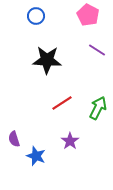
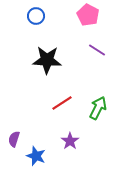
purple semicircle: rotated 35 degrees clockwise
